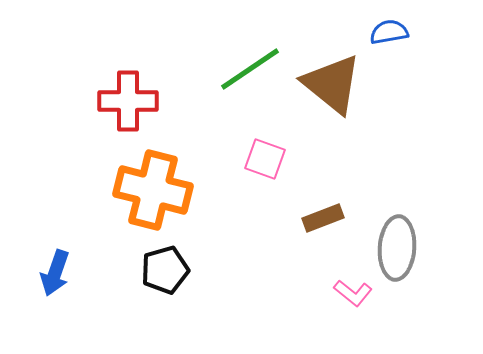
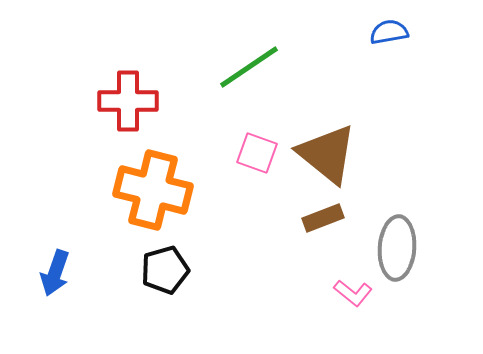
green line: moved 1 px left, 2 px up
brown triangle: moved 5 px left, 70 px down
pink square: moved 8 px left, 6 px up
